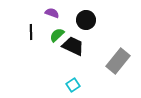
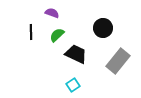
black circle: moved 17 px right, 8 px down
black trapezoid: moved 3 px right, 8 px down
